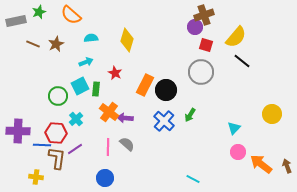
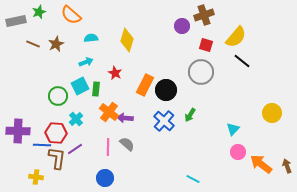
purple circle: moved 13 px left, 1 px up
yellow circle: moved 1 px up
cyan triangle: moved 1 px left, 1 px down
